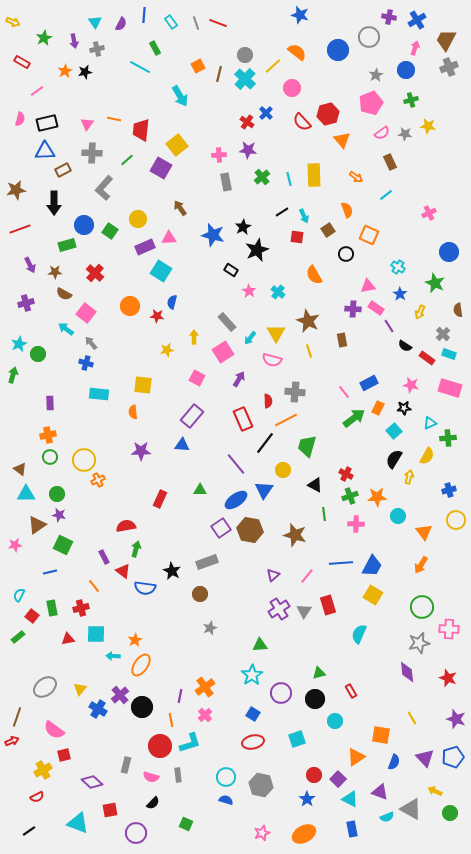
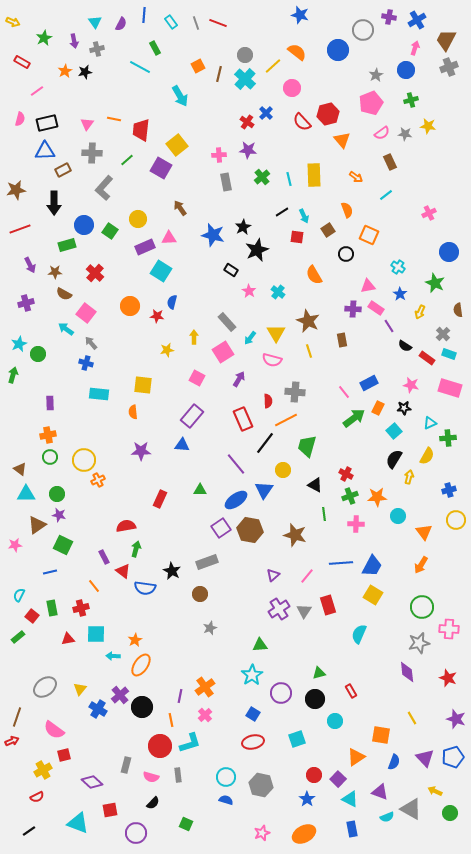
gray circle at (369, 37): moved 6 px left, 7 px up
